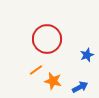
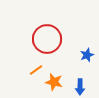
orange star: moved 1 px right, 1 px down
blue arrow: rotated 119 degrees clockwise
